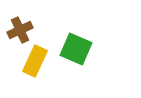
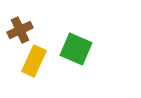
yellow rectangle: moved 1 px left
